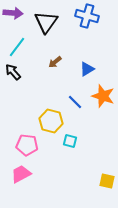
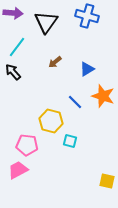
pink trapezoid: moved 3 px left, 4 px up
